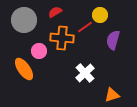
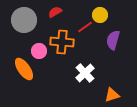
orange cross: moved 4 px down
